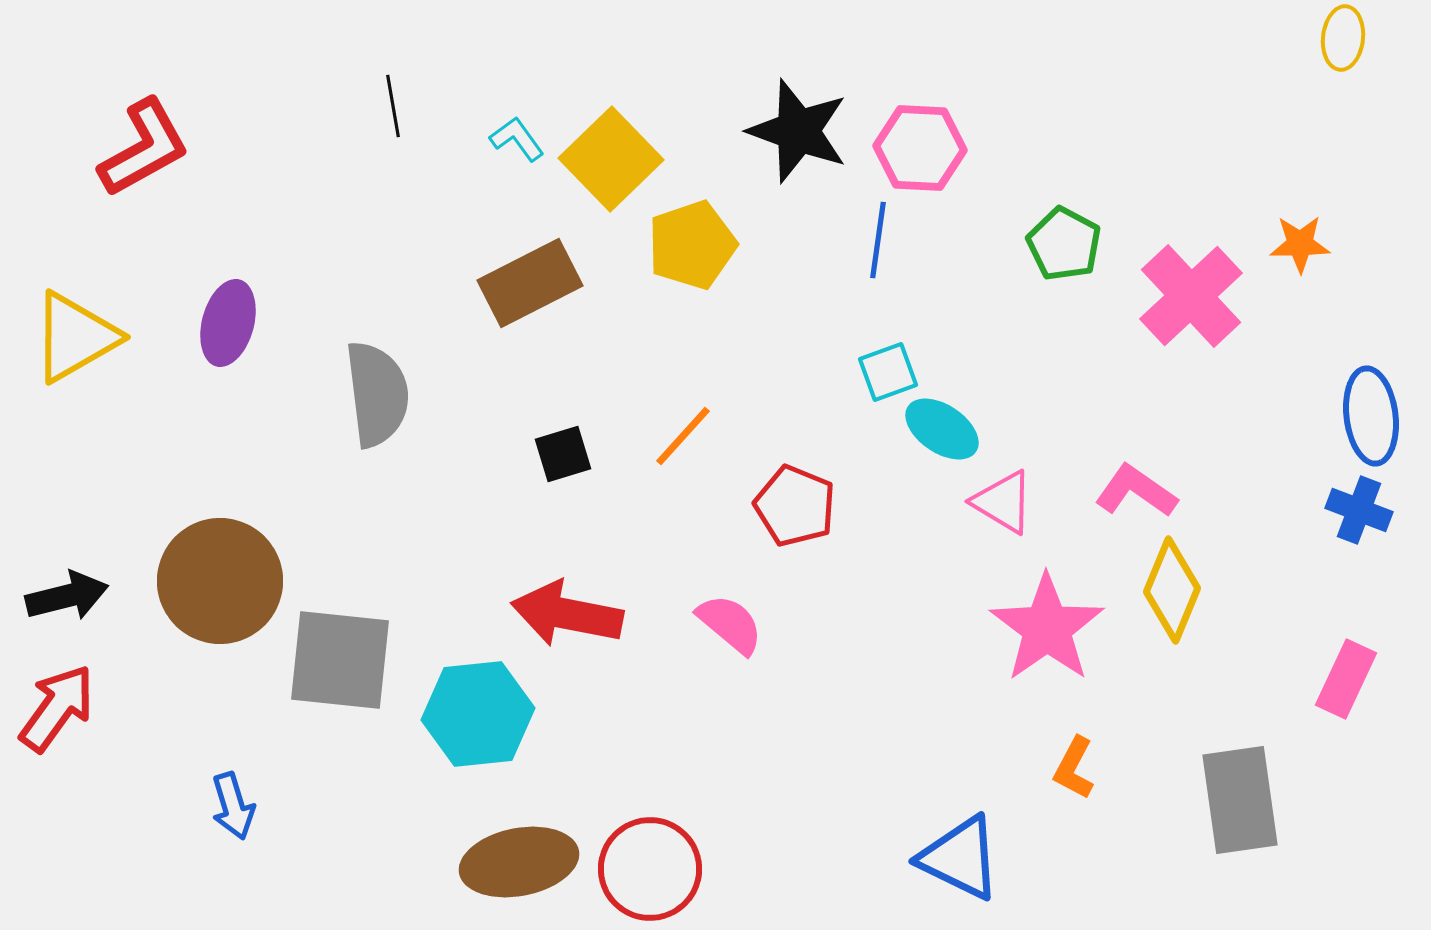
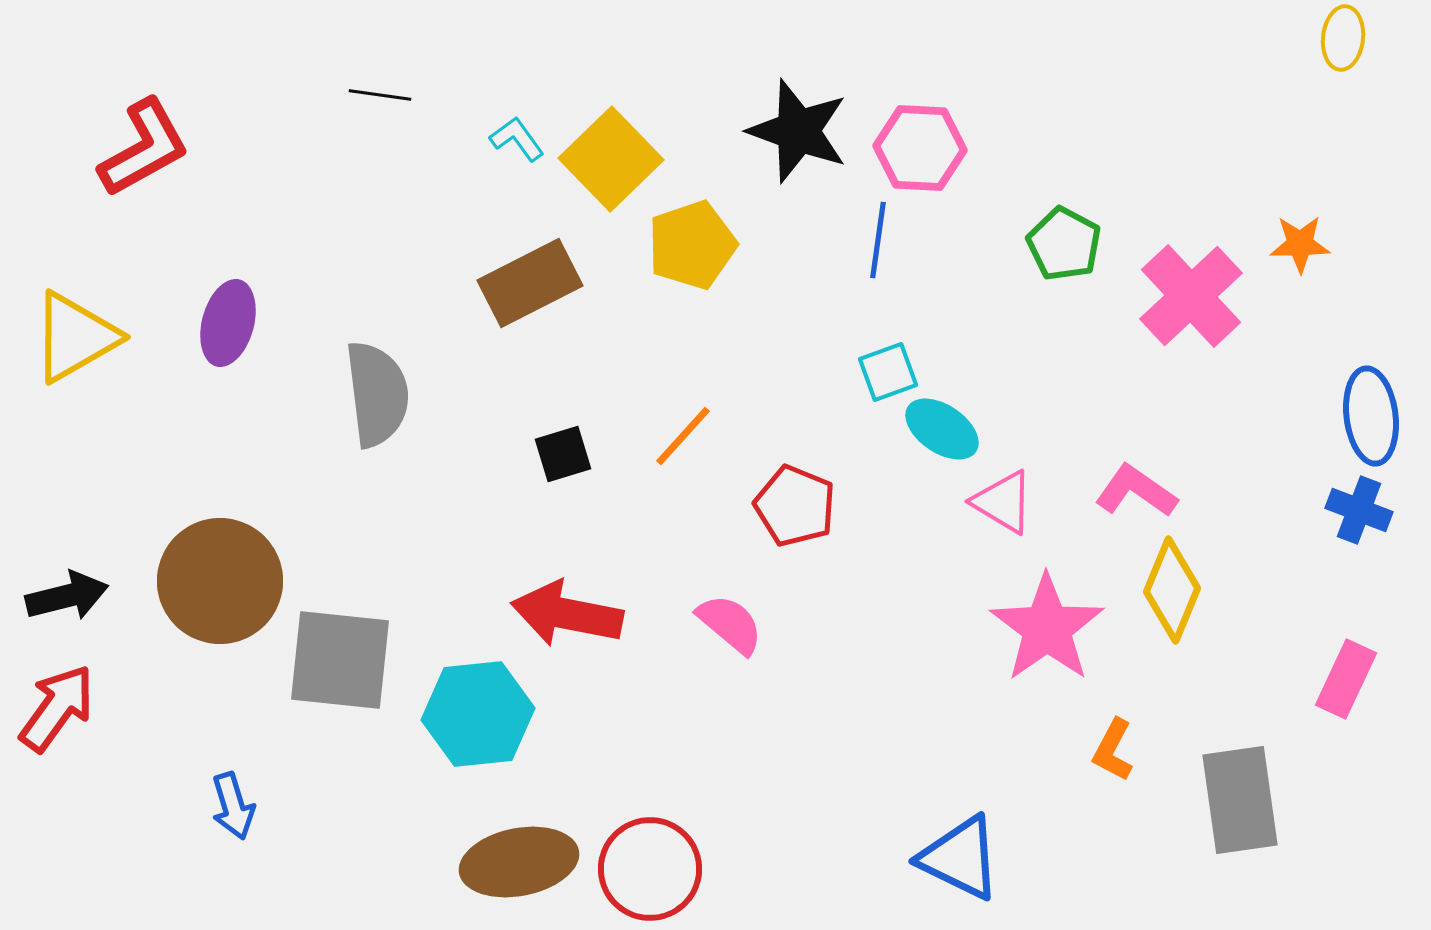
black line at (393, 106): moved 13 px left, 11 px up; rotated 72 degrees counterclockwise
orange L-shape at (1074, 768): moved 39 px right, 18 px up
